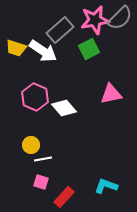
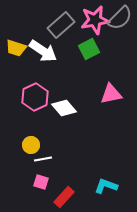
gray rectangle: moved 1 px right, 5 px up
pink hexagon: rotated 12 degrees clockwise
